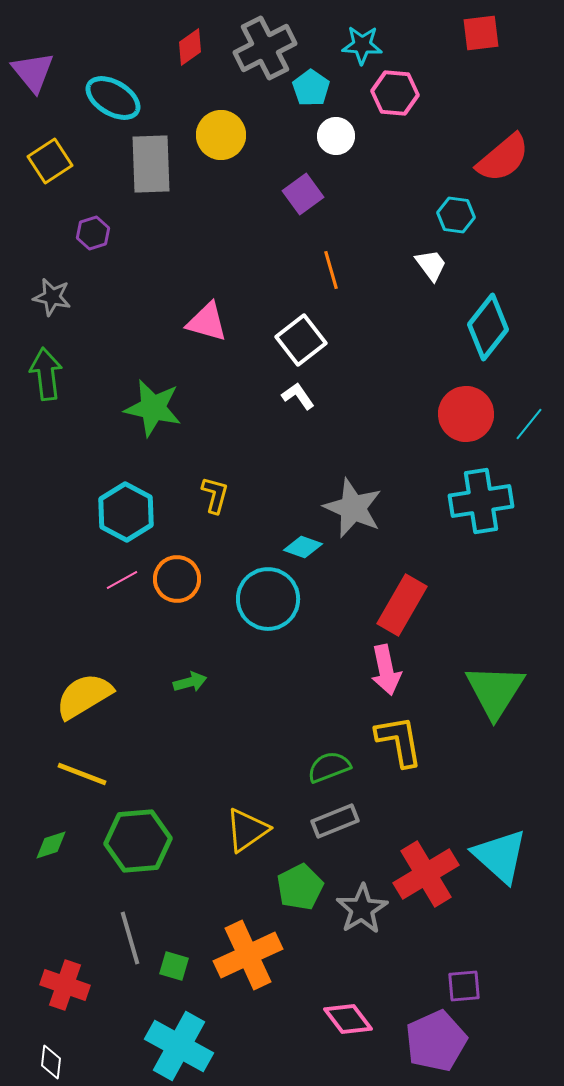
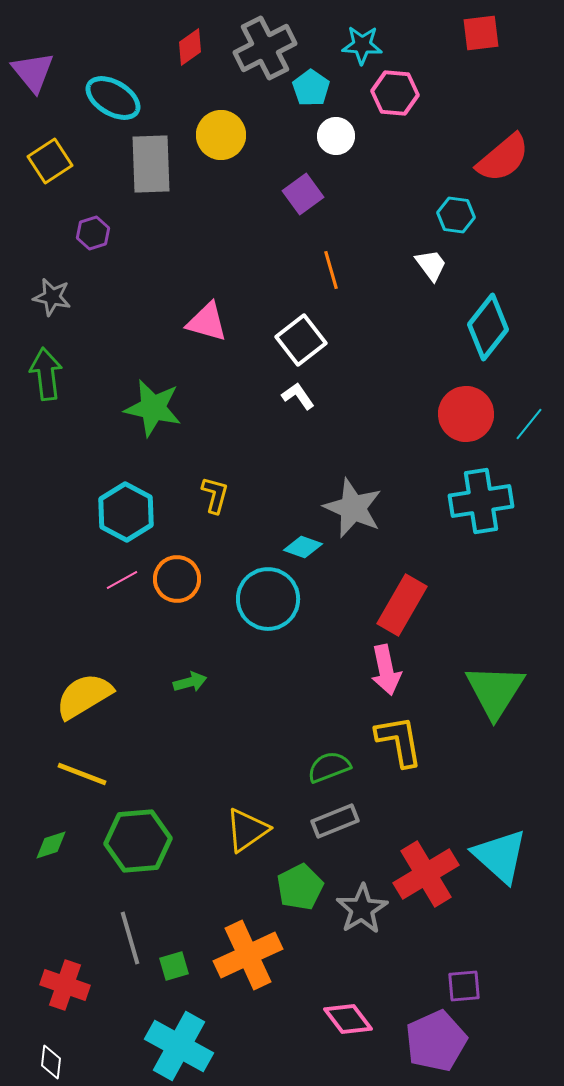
green square at (174, 966): rotated 32 degrees counterclockwise
